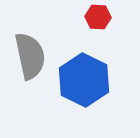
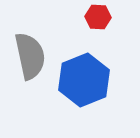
blue hexagon: rotated 12 degrees clockwise
